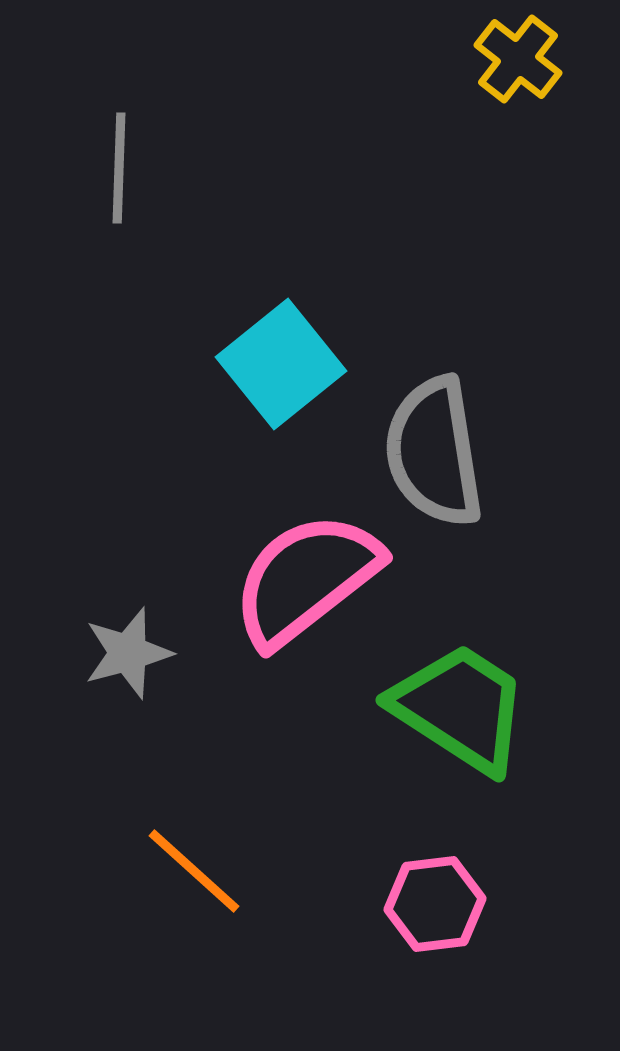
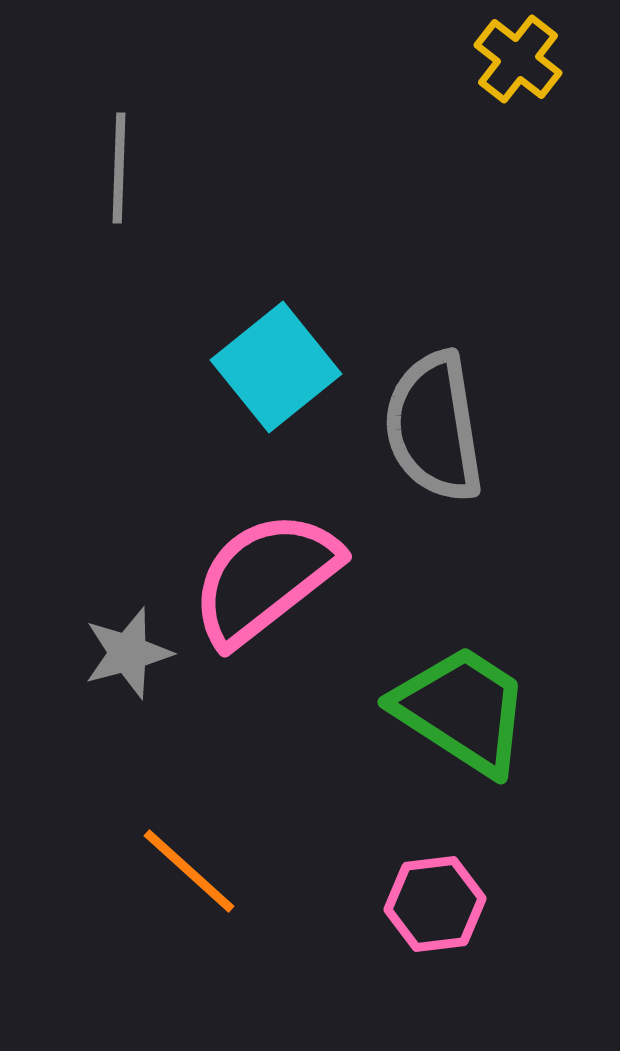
cyan square: moved 5 px left, 3 px down
gray semicircle: moved 25 px up
pink semicircle: moved 41 px left, 1 px up
green trapezoid: moved 2 px right, 2 px down
orange line: moved 5 px left
